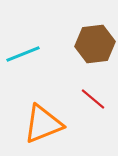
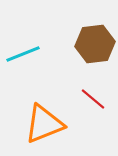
orange triangle: moved 1 px right
